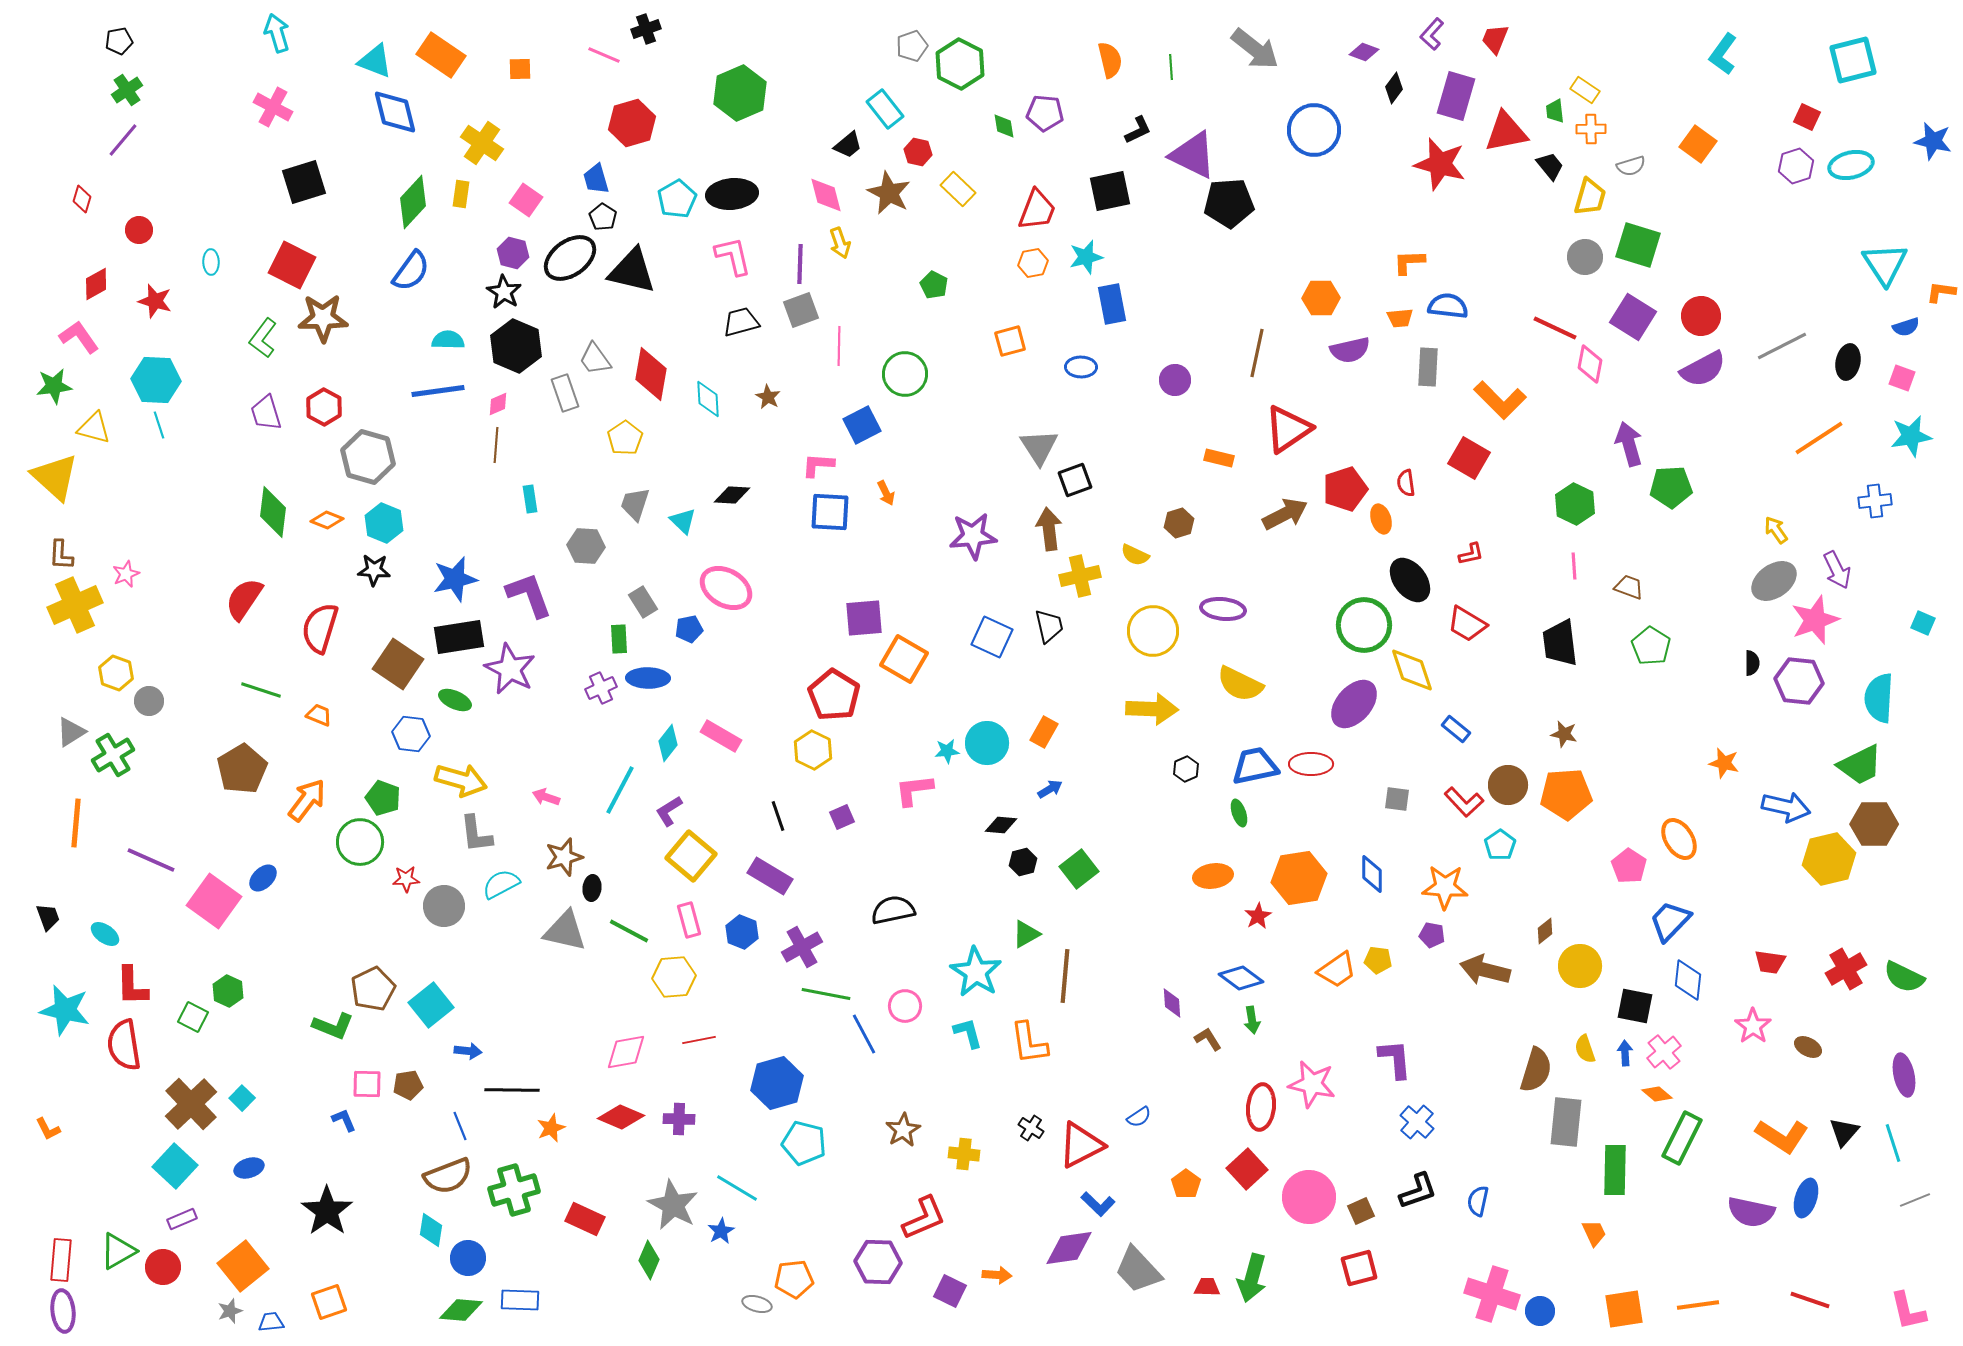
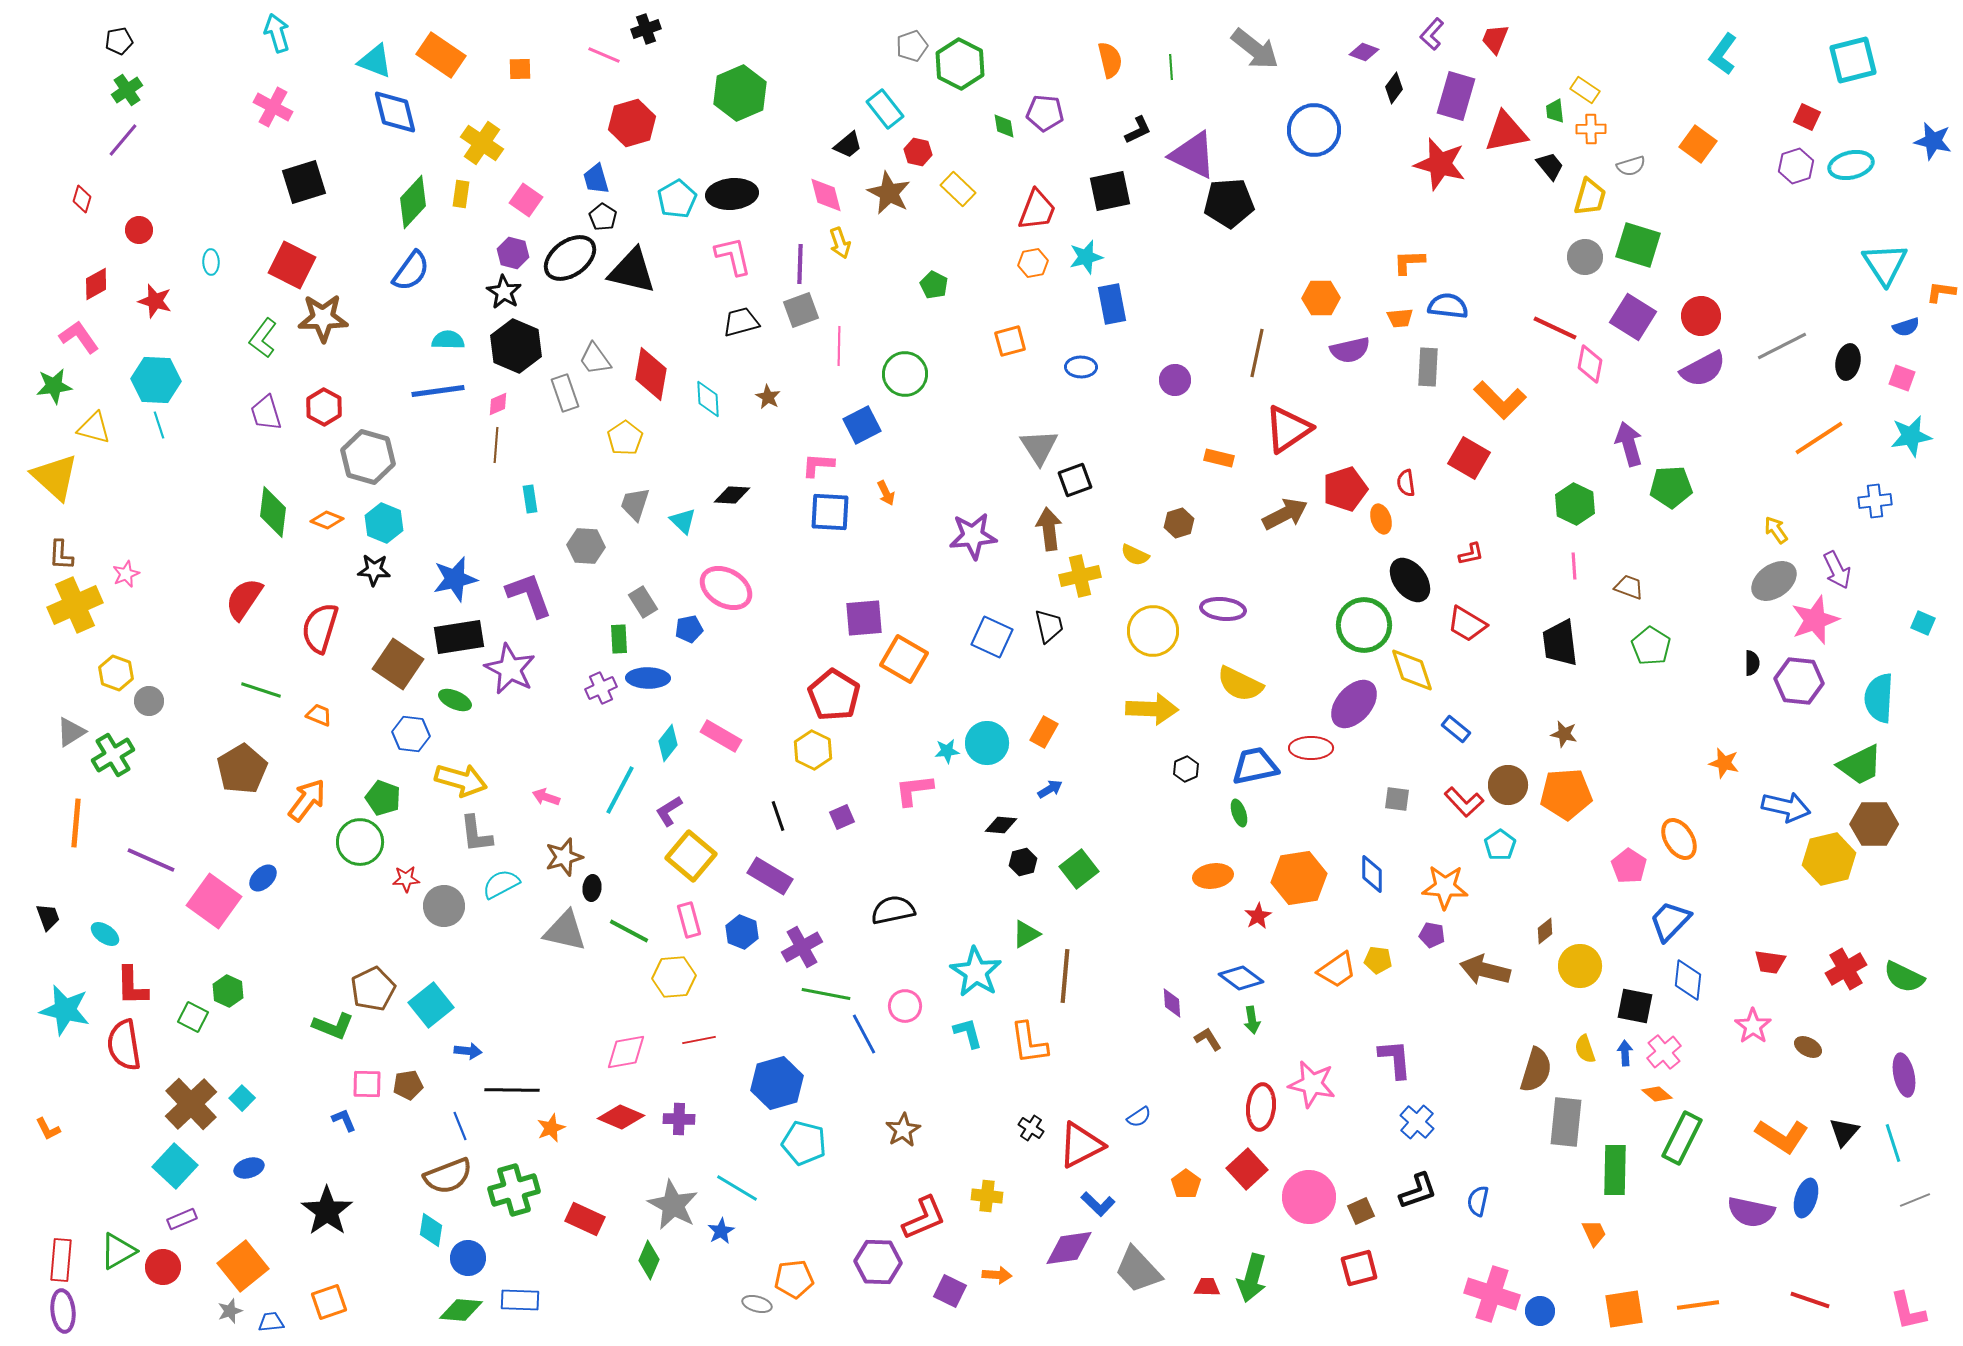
red ellipse at (1311, 764): moved 16 px up
yellow cross at (964, 1154): moved 23 px right, 42 px down
